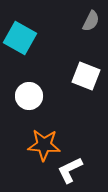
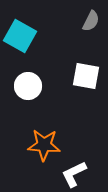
cyan square: moved 2 px up
white square: rotated 12 degrees counterclockwise
white circle: moved 1 px left, 10 px up
white L-shape: moved 4 px right, 4 px down
